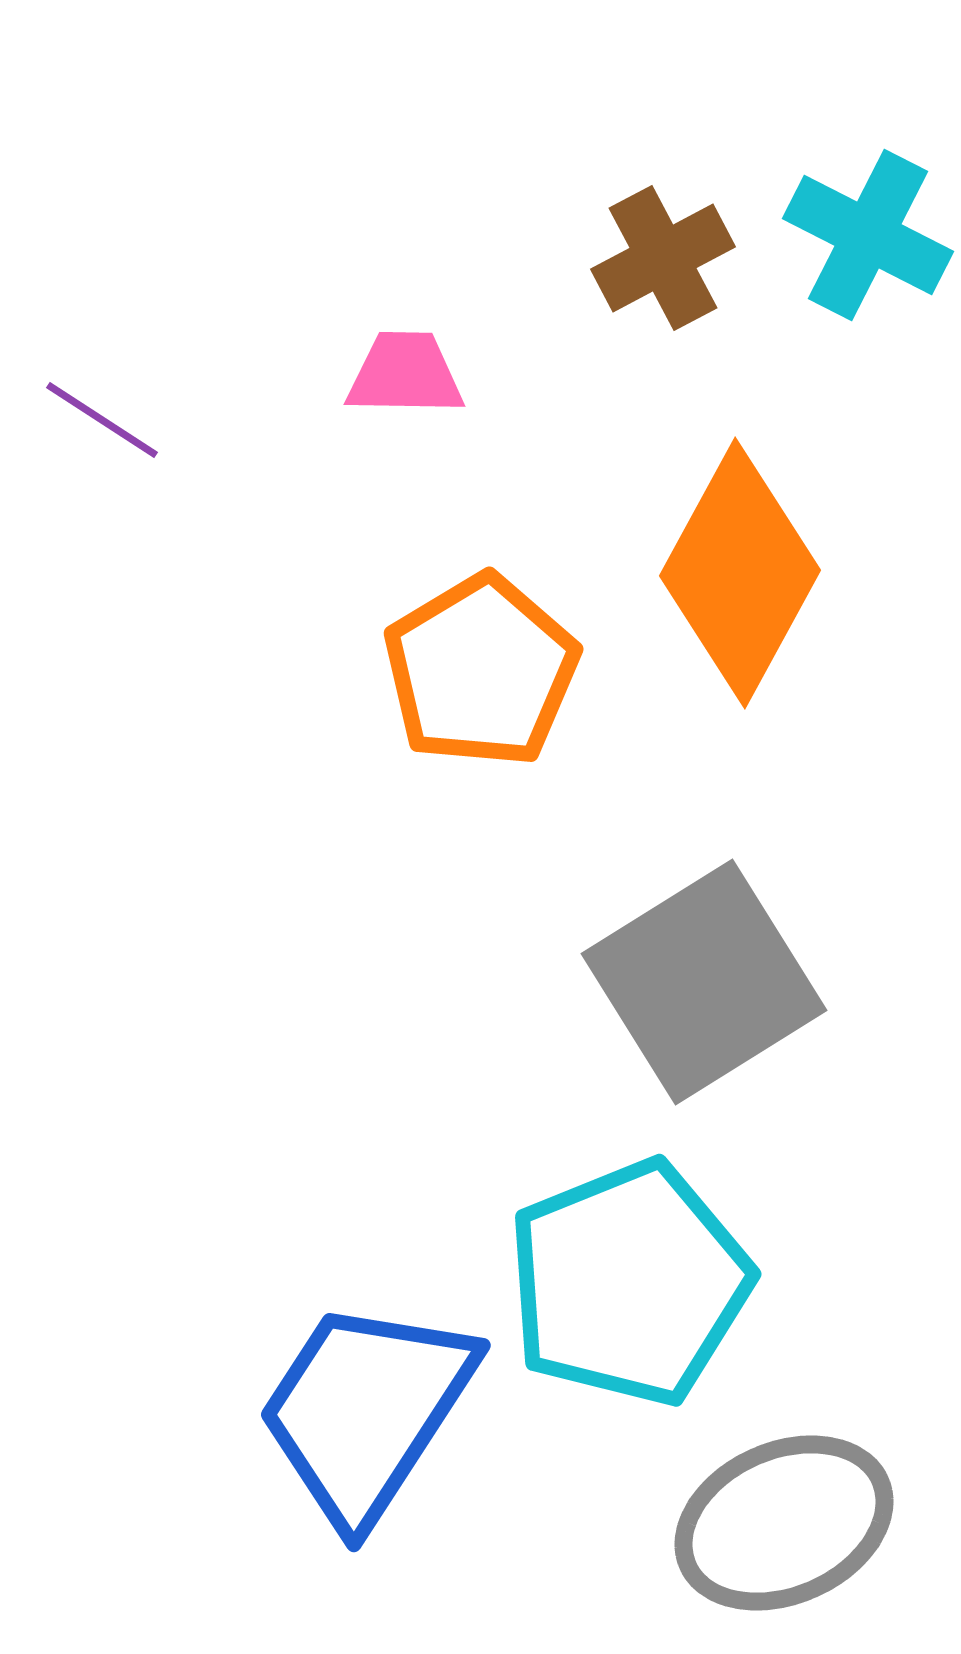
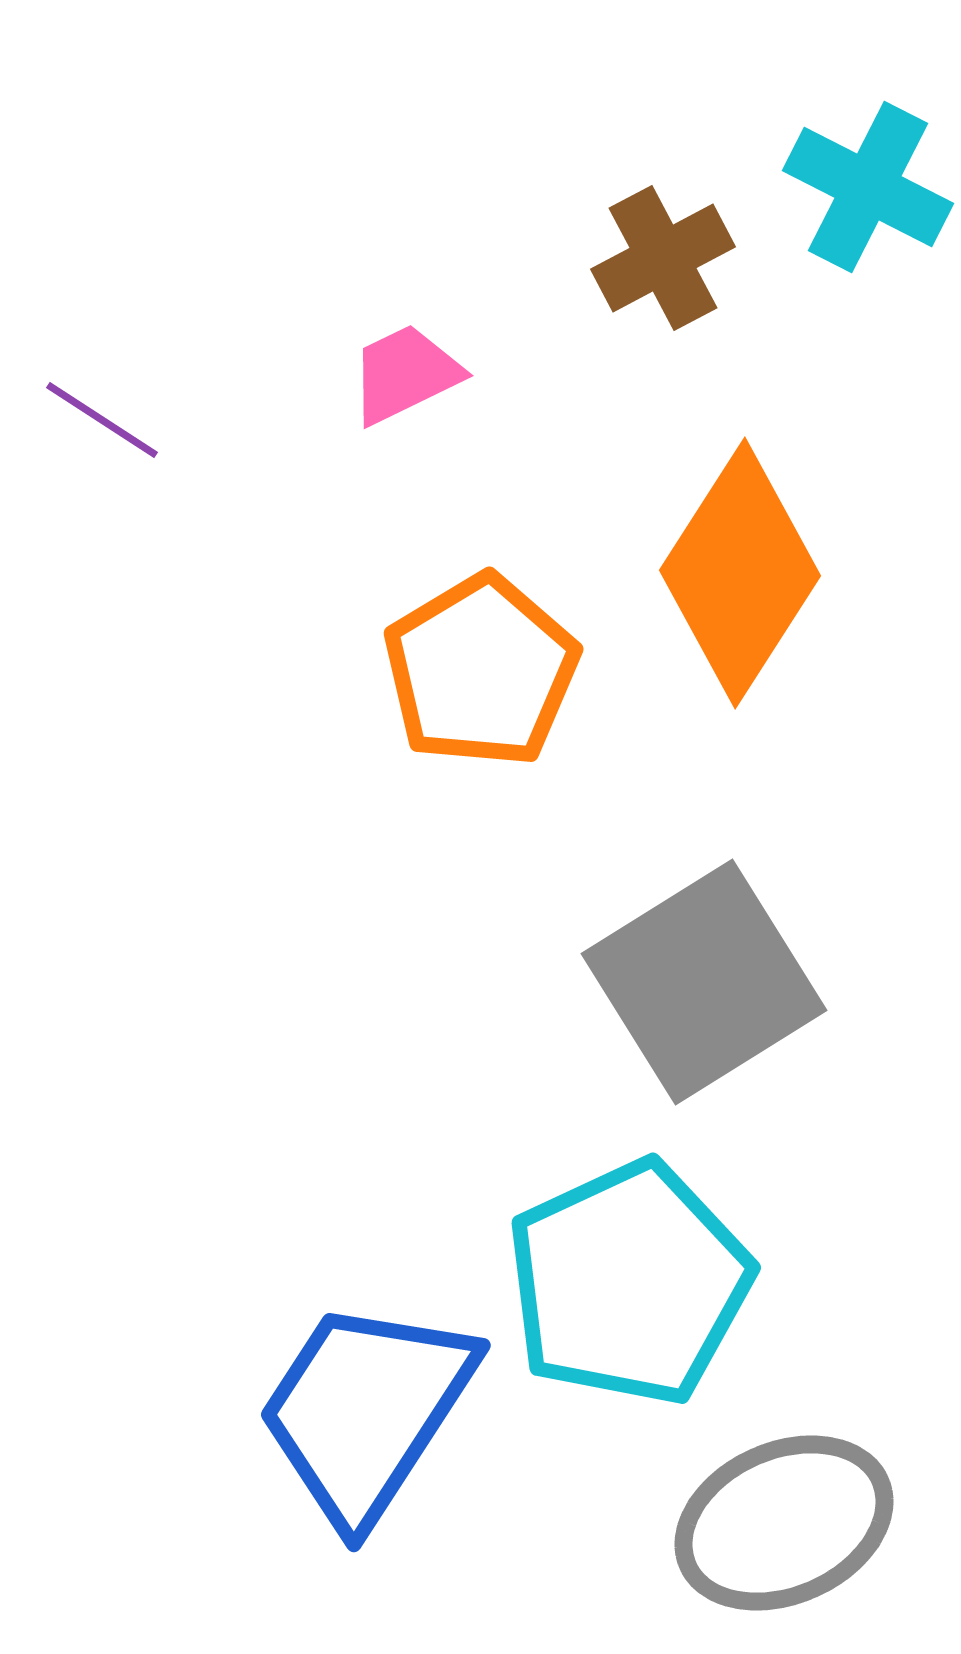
cyan cross: moved 48 px up
pink trapezoid: rotated 27 degrees counterclockwise
orange diamond: rotated 4 degrees clockwise
cyan pentagon: rotated 3 degrees counterclockwise
